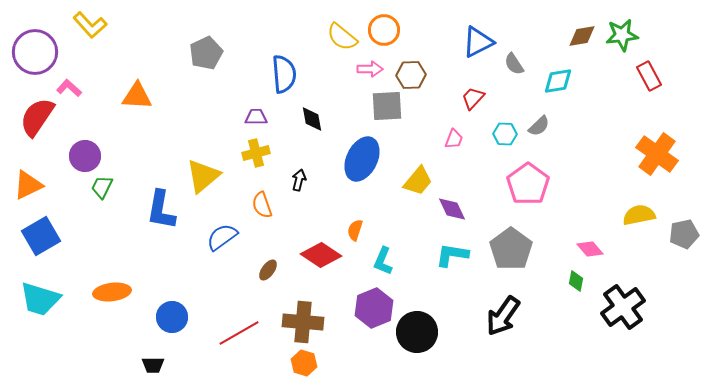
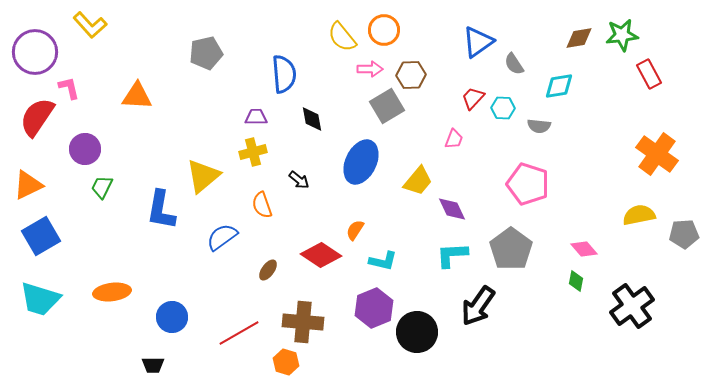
brown diamond at (582, 36): moved 3 px left, 2 px down
yellow semicircle at (342, 37): rotated 12 degrees clockwise
blue triangle at (478, 42): rotated 8 degrees counterclockwise
gray pentagon at (206, 53): rotated 12 degrees clockwise
red rectangle at (649, 76): moved 2 px up
cyan diamond at (558, 81): moved 1 px right, 5 px down
pink L-shape at (69, 88): rotated 35 degrees clockwise
gray square at (387, 106): rotated 28 degrees counterclockwise
gray semicircle at (539, 126): rotated 50 degrees clockwise
cyan hexagon at (505, 134): moved 2 px left, 26 px up
yellow cross at (256, 153): moved 3 px left, 1 px up
purple circle at (85, 156): moved 7 px up
blue ellipse at (362, 159): moved 1 px left, 3 px down
black arrow at (299, 180): rotated 115 degrees clockwise
pink pentagon at (528, 184): rotated 18 degrees counterclockwise
orange semicircle at (355, 230): rotated 15 degrees clockwise
gray pentagon at (684, 234): rotated 8 degrees clockwise
pink diamond at (590, 249): moved 6 px left
cyan L-shape at (452, 255): rotated 12 degrees counterclockwise
cyan L-shape at (383, 261): rotated 100 degrees counterclockwise
black cross at (623, 307): moved 9 px right, 1 px up
black arrow at (503, 316): moved 25 px left, 10 px up
orange hexagon at (304, 363): moved 18 px left, 1 px up
